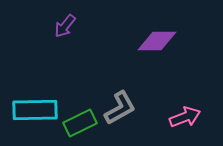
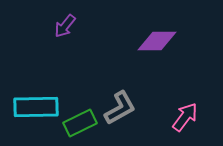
cyan rectangle: moved 1 px right, 3 px up
pink arrow: rotated 32 degrees counterclockwise
